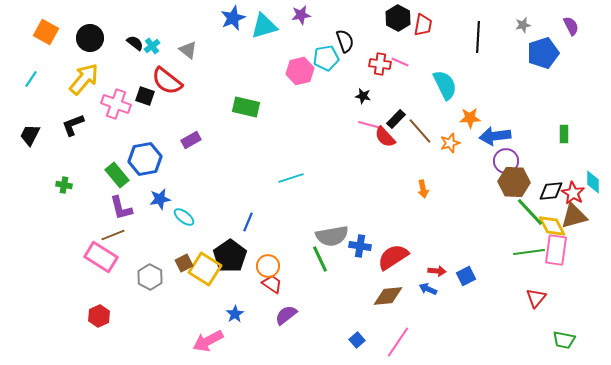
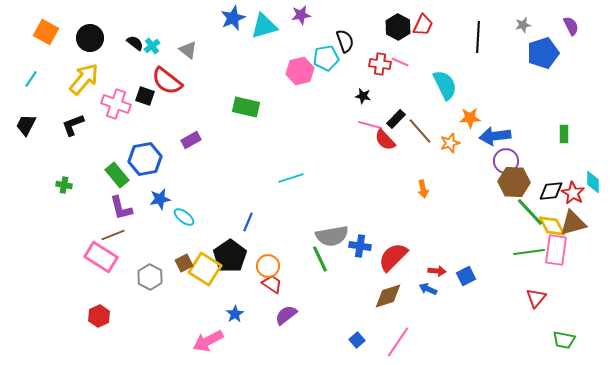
black hexagon at (398, 18): moved 9 px down
red trapezoid at (423, 25): rotated 15 degrees clockwise
black trapezoid at (30, 135): moved 4 px left, 10 px up
red semicircle at (385, 137): moved 3 px down
brown triangle at (574, 216): moved 1 px left, 7 px down
red semicircle at (393, 257): rotated 12 degrees counterclockwise
brown diamond at (388, 296): rotated 12 degrees counterclockwise
